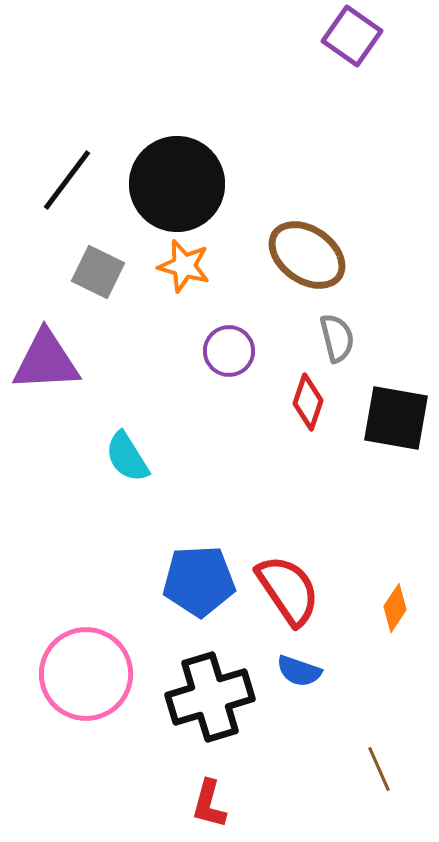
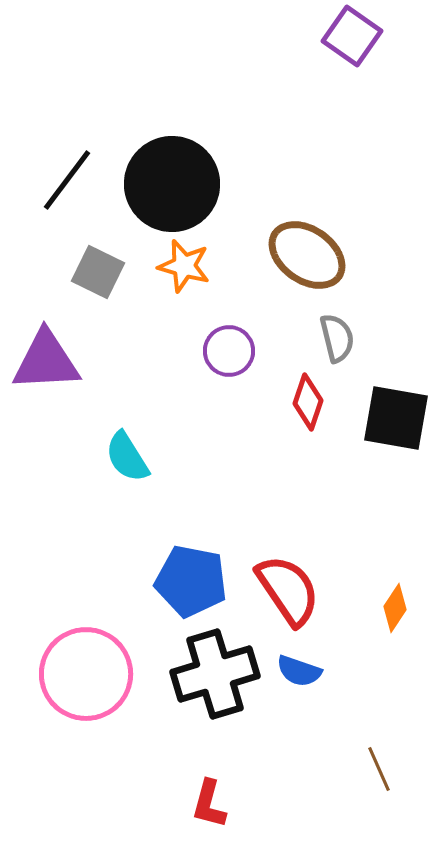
black circle: moved 5 px left
blue pentagon: moved 8 px left; rotated 14 degrees clockwise
black cross: moved 5 px right, 23 px up
